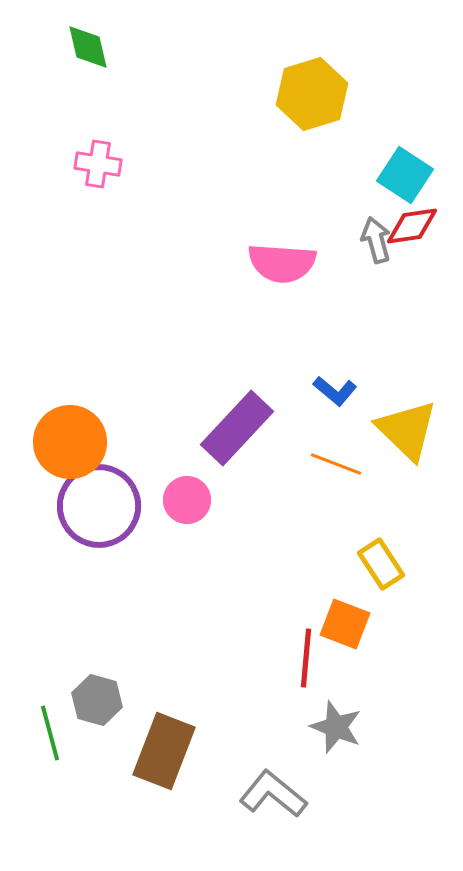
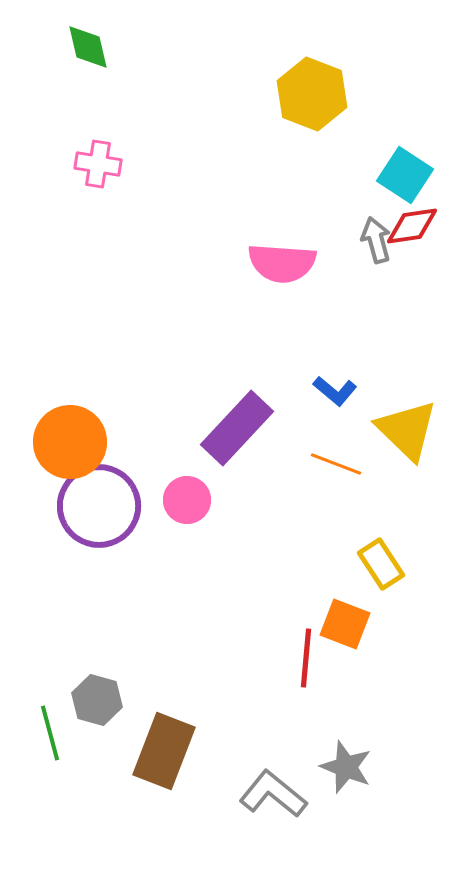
yellow hexagon: rotated 22 degrees counterclockwise
gray star: moved 10 px right, 40 px down
